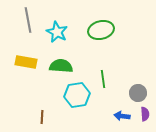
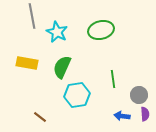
gray line: moved 4 px right, 4 px up
yellow rectangle: moved 1 px right, 1 px down
green semicircle: moved 1 px right, 1 px down; rotated 70 degrees counterclockwise
green line: moved 10 px right
gray circle: moved 1 px right, 2 px down
brown line: moved 2 px left; rotated 56 degrees counterclockwise
